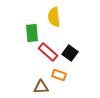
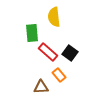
orange rectangle: rotated 32 degrees clockwise
